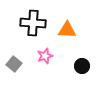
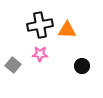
black cross: moved 7 px right, 2 px down; rotated 15 degrees counterclockwise
pink star: moved 5 px left, 2 px up; rotated 21 degrees clockwise
gray square: moved 1 px left, 1 px down
